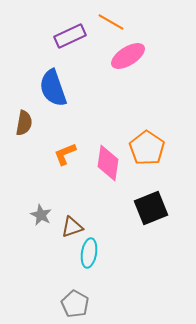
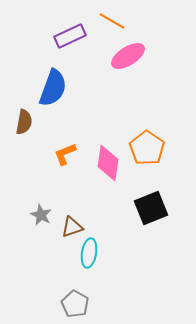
orange line: moved 1 px right, 1 px up
blue semicircle: rotated 141 degrees counterclockwise
brown semicircle: moved 1 px up
